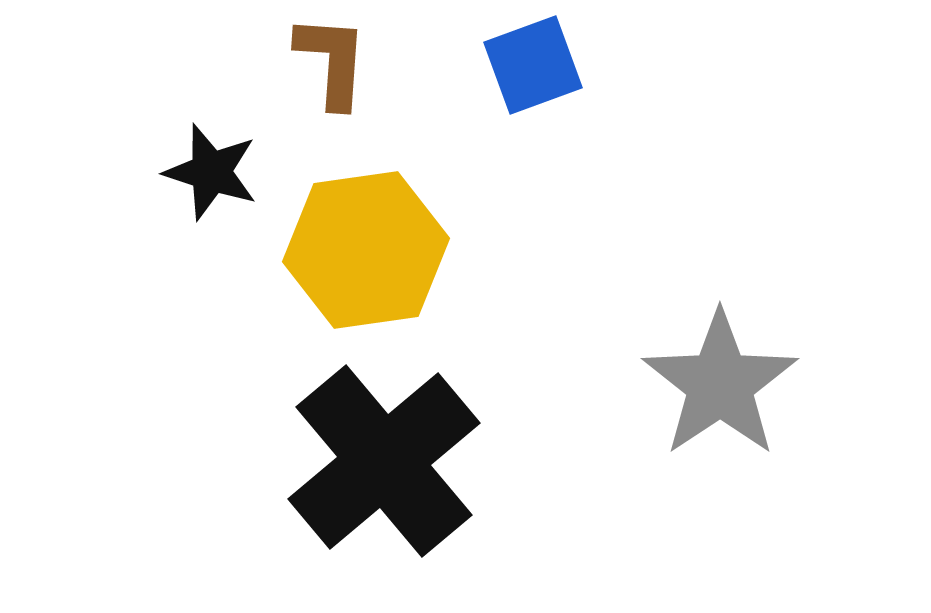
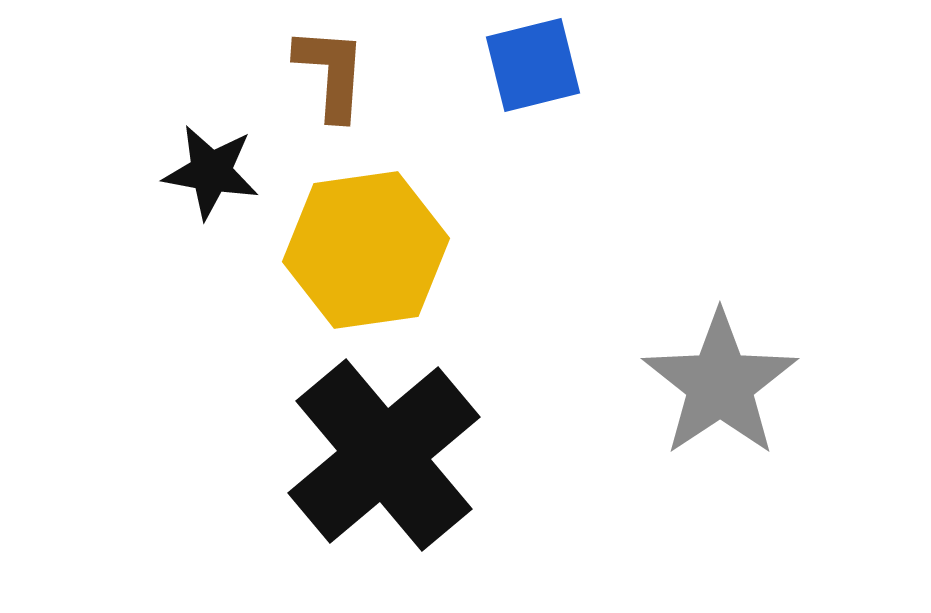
brown L-shape: moved 1 px left, 12 px down
blue square: rotated 6 degrees clockwise
black star: rotated 8 degrees counterclockwise
black cross: moved 6 px up
